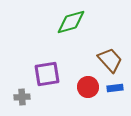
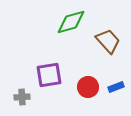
brown trapezoid: moved 2 px left, 19 px up
purple square: moved 2 px right, 1 px down
blue rectangle: moved 1 px right, 1 px up; rotated 14 degrees counterclockwise
